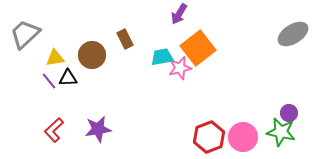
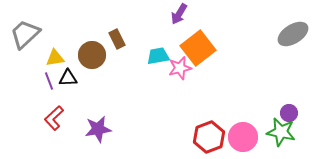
brown rectangle: moved 8 px left
cyan trapezoid: moved 4 px left, 1 px up
purple line: rotated 18 degrees clockwise
red L-shape: moved 12 px up
